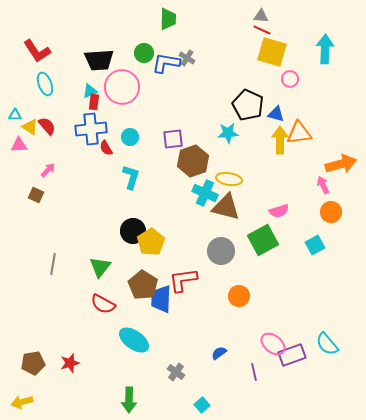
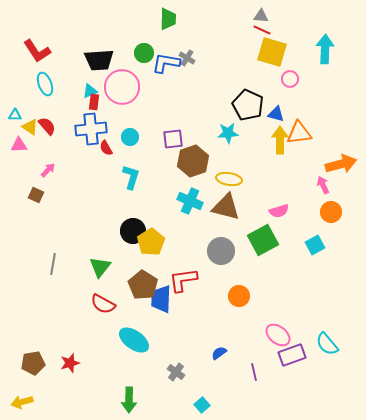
cyan cross at (205, 193): moved 15 px left, 8 px down
pink ellipse at (273, 344): moved 5 px right, 9 px up
